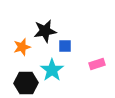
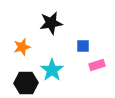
black star: moved 6 px right, 8 px up
blue square: moved 18 px right
pink rectangle: moved 1 px down
